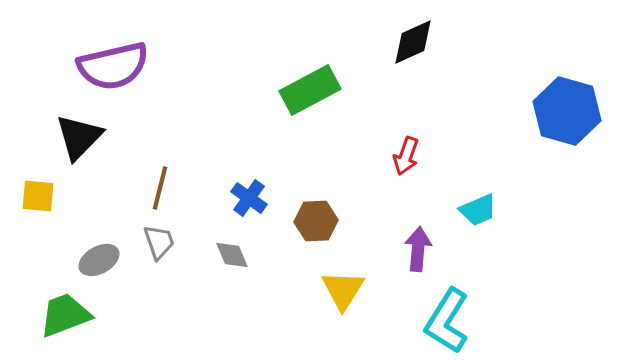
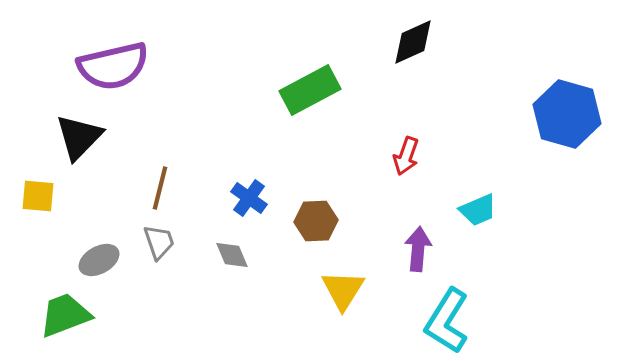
blue hexagon: moved 3 px down
